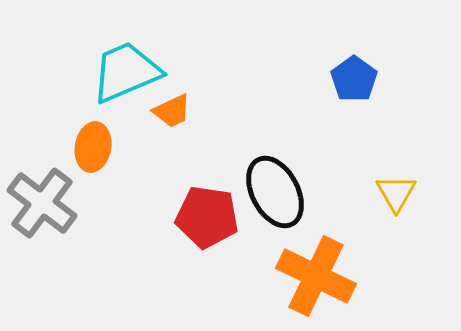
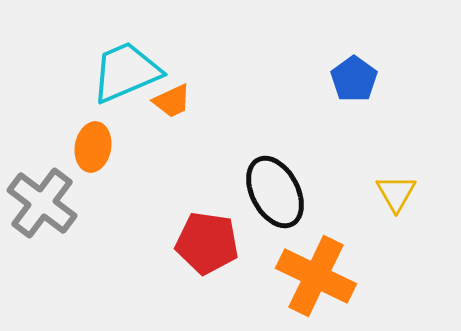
orange trapezoid: moved 10 px up
red pentagon: moved 26 px down
